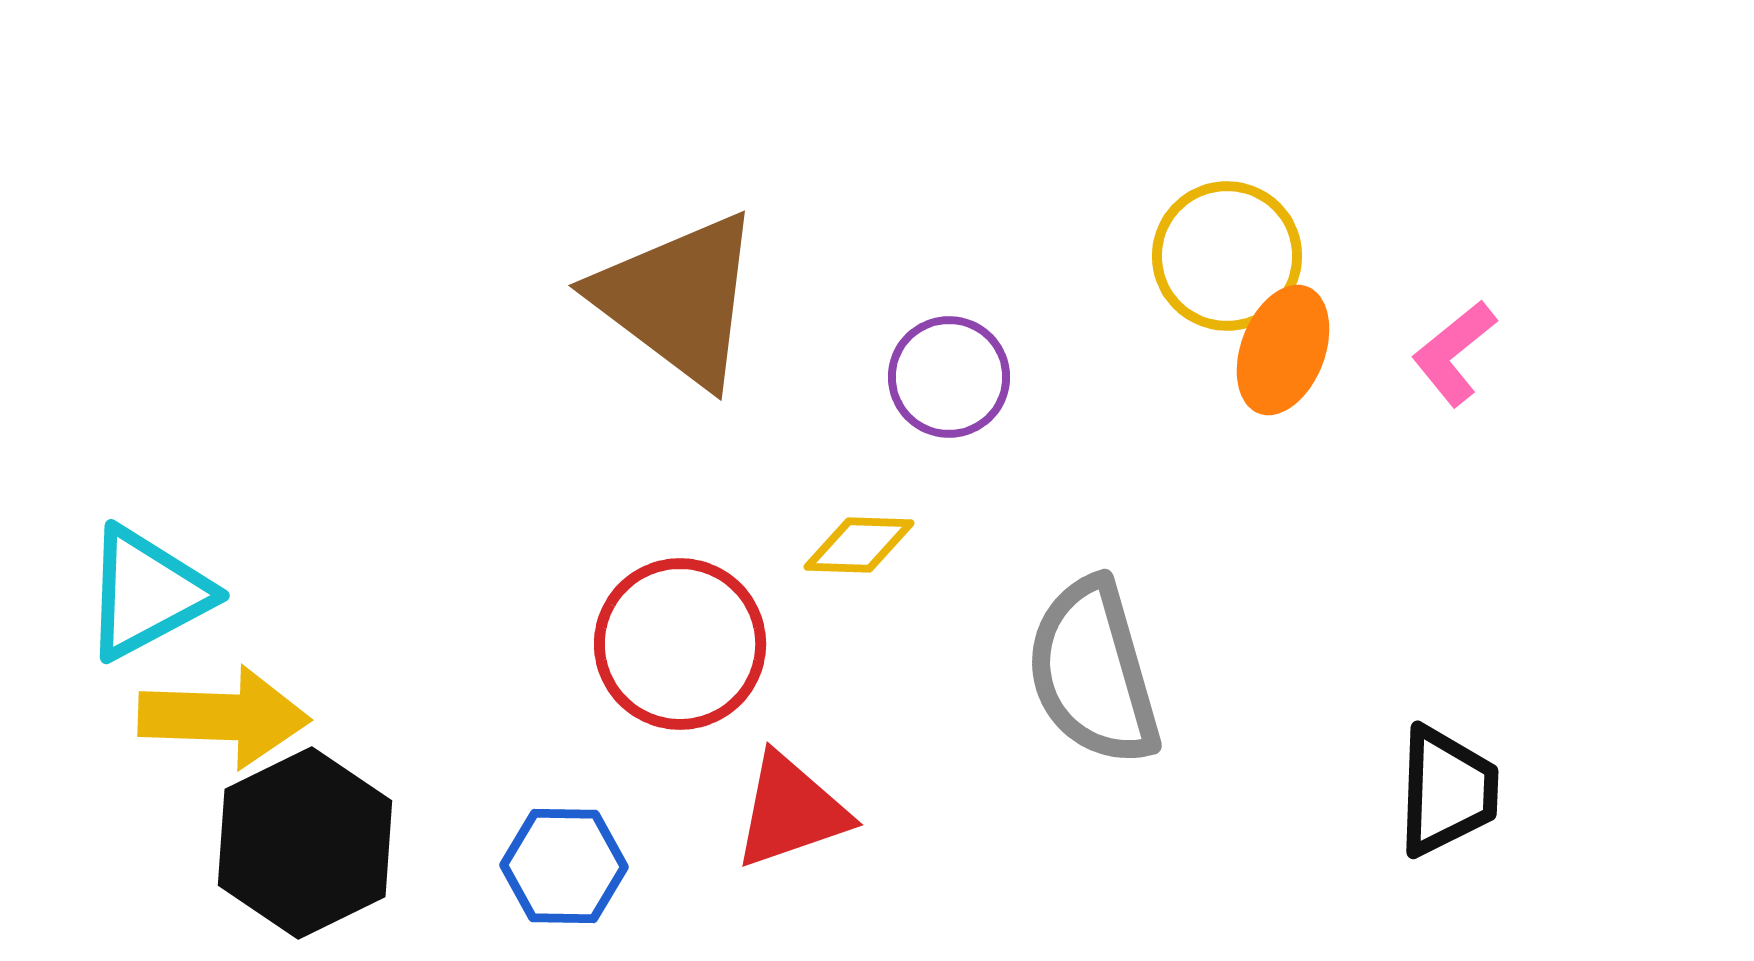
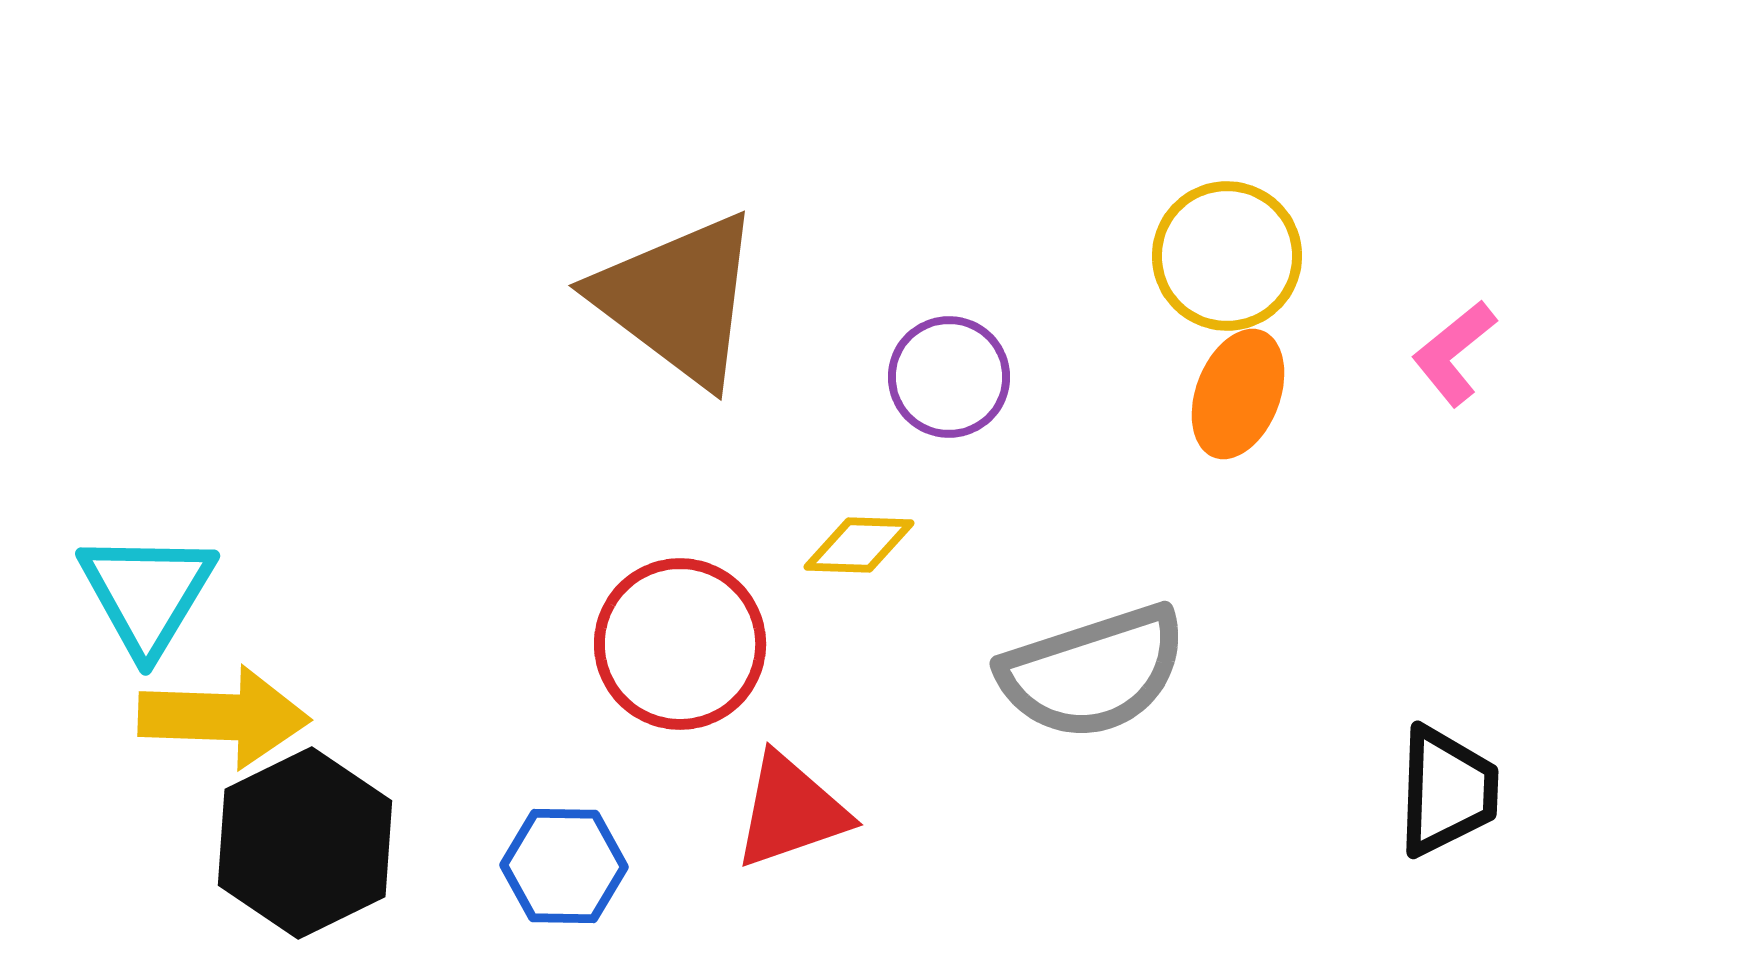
orange ellipse: moved 45 px left, 44 px down
cyan triangle: rotated 31 degrees counterclockwise
gray semicircle: rotated 92 degrees counterclockwise
